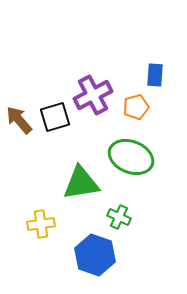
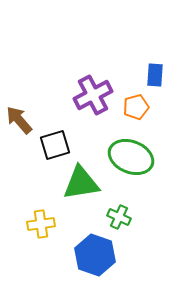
black square: moved 28 px down
